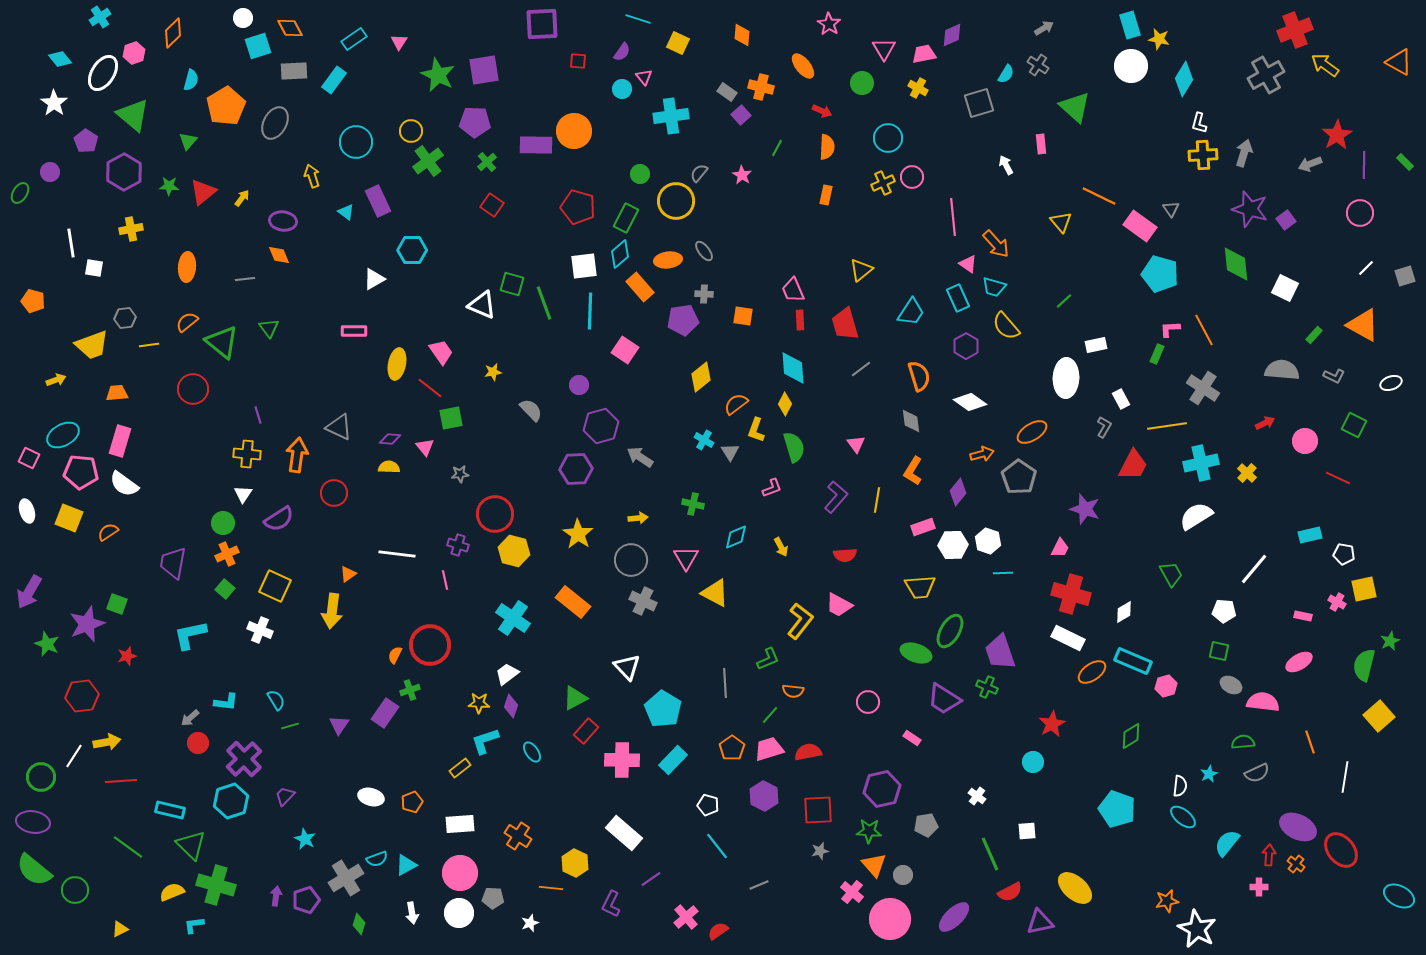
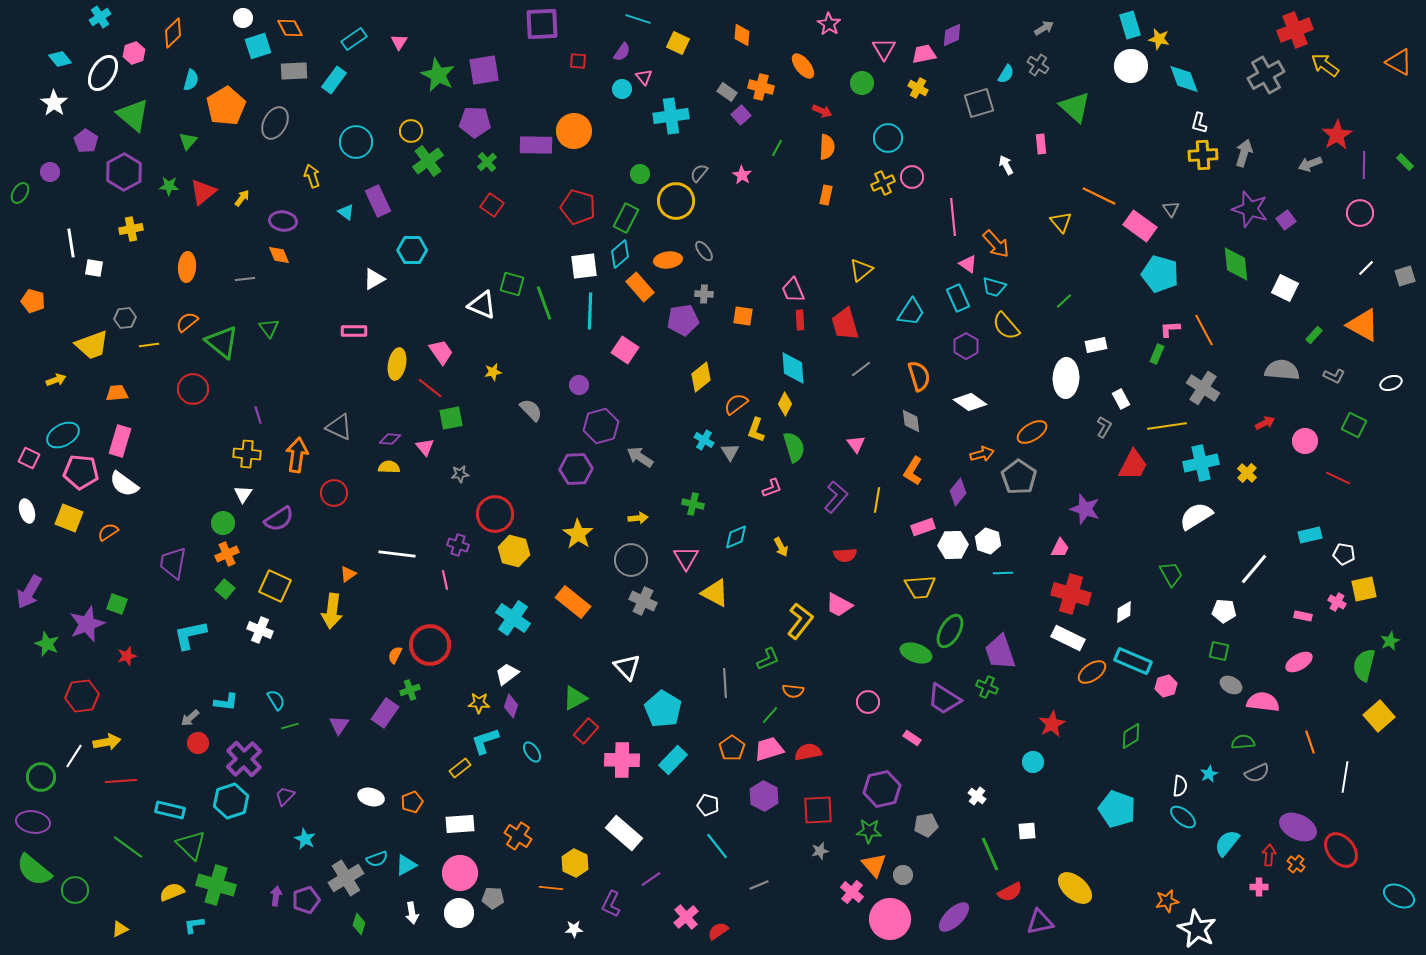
cyan diamond at (1184, 79): rotated 52 degrees counterclockwise
white star at (530, 923): moved 44 px right, 6 px down; rotated 18 degrees clockwise
